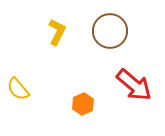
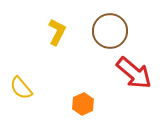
red arrow: moved 12 px up
yellow semicircle: moved 3 px right, 1 px up
